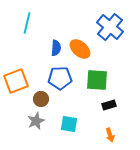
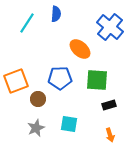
cyan line: rotated 20 degrees clockwise
blue semicircle: moved 34 px up
brown circle: moved 3 px left
gray star: moved 7 px down
